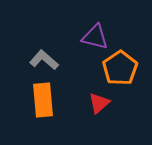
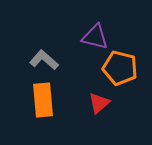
orange pentagon: rotated 24 degrees counterclockwise
